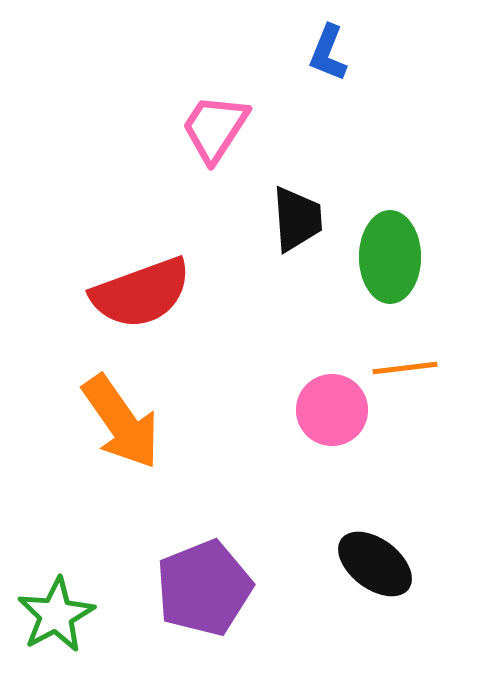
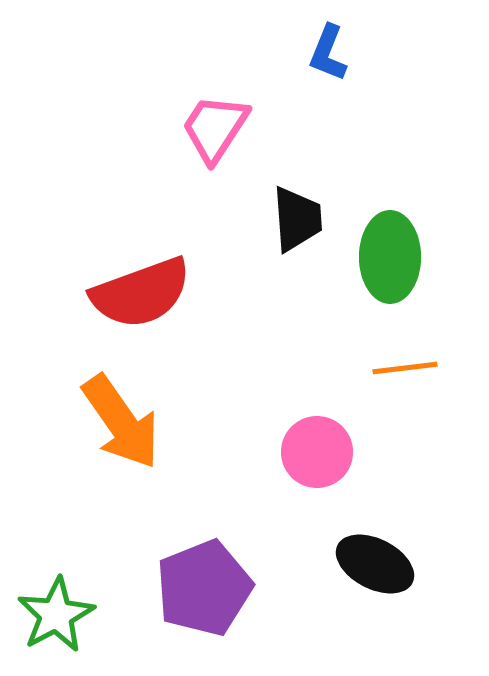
pink circle: moved 15 px left, 42 px down
black ellipse: rotated 10 degrees counterclockwise
